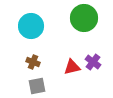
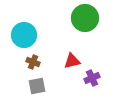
green circle: moved 1 px right
cyan circle: moved 7 px left, 9 px down
purple cross: moved 1 px left, 16 px down; rotated 28 degrees clockwise
red triangle: moved 6 px up
